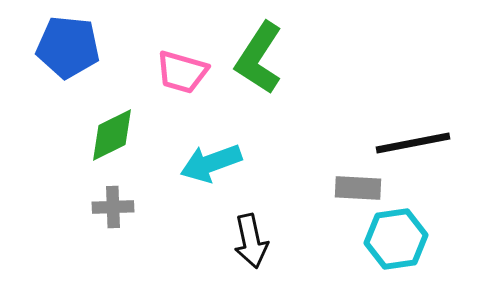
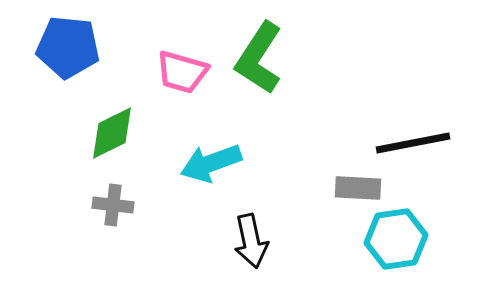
green diamond: moved 2 px up
gray cross: moved 2 px up; rotated 9 degrees clockwise
